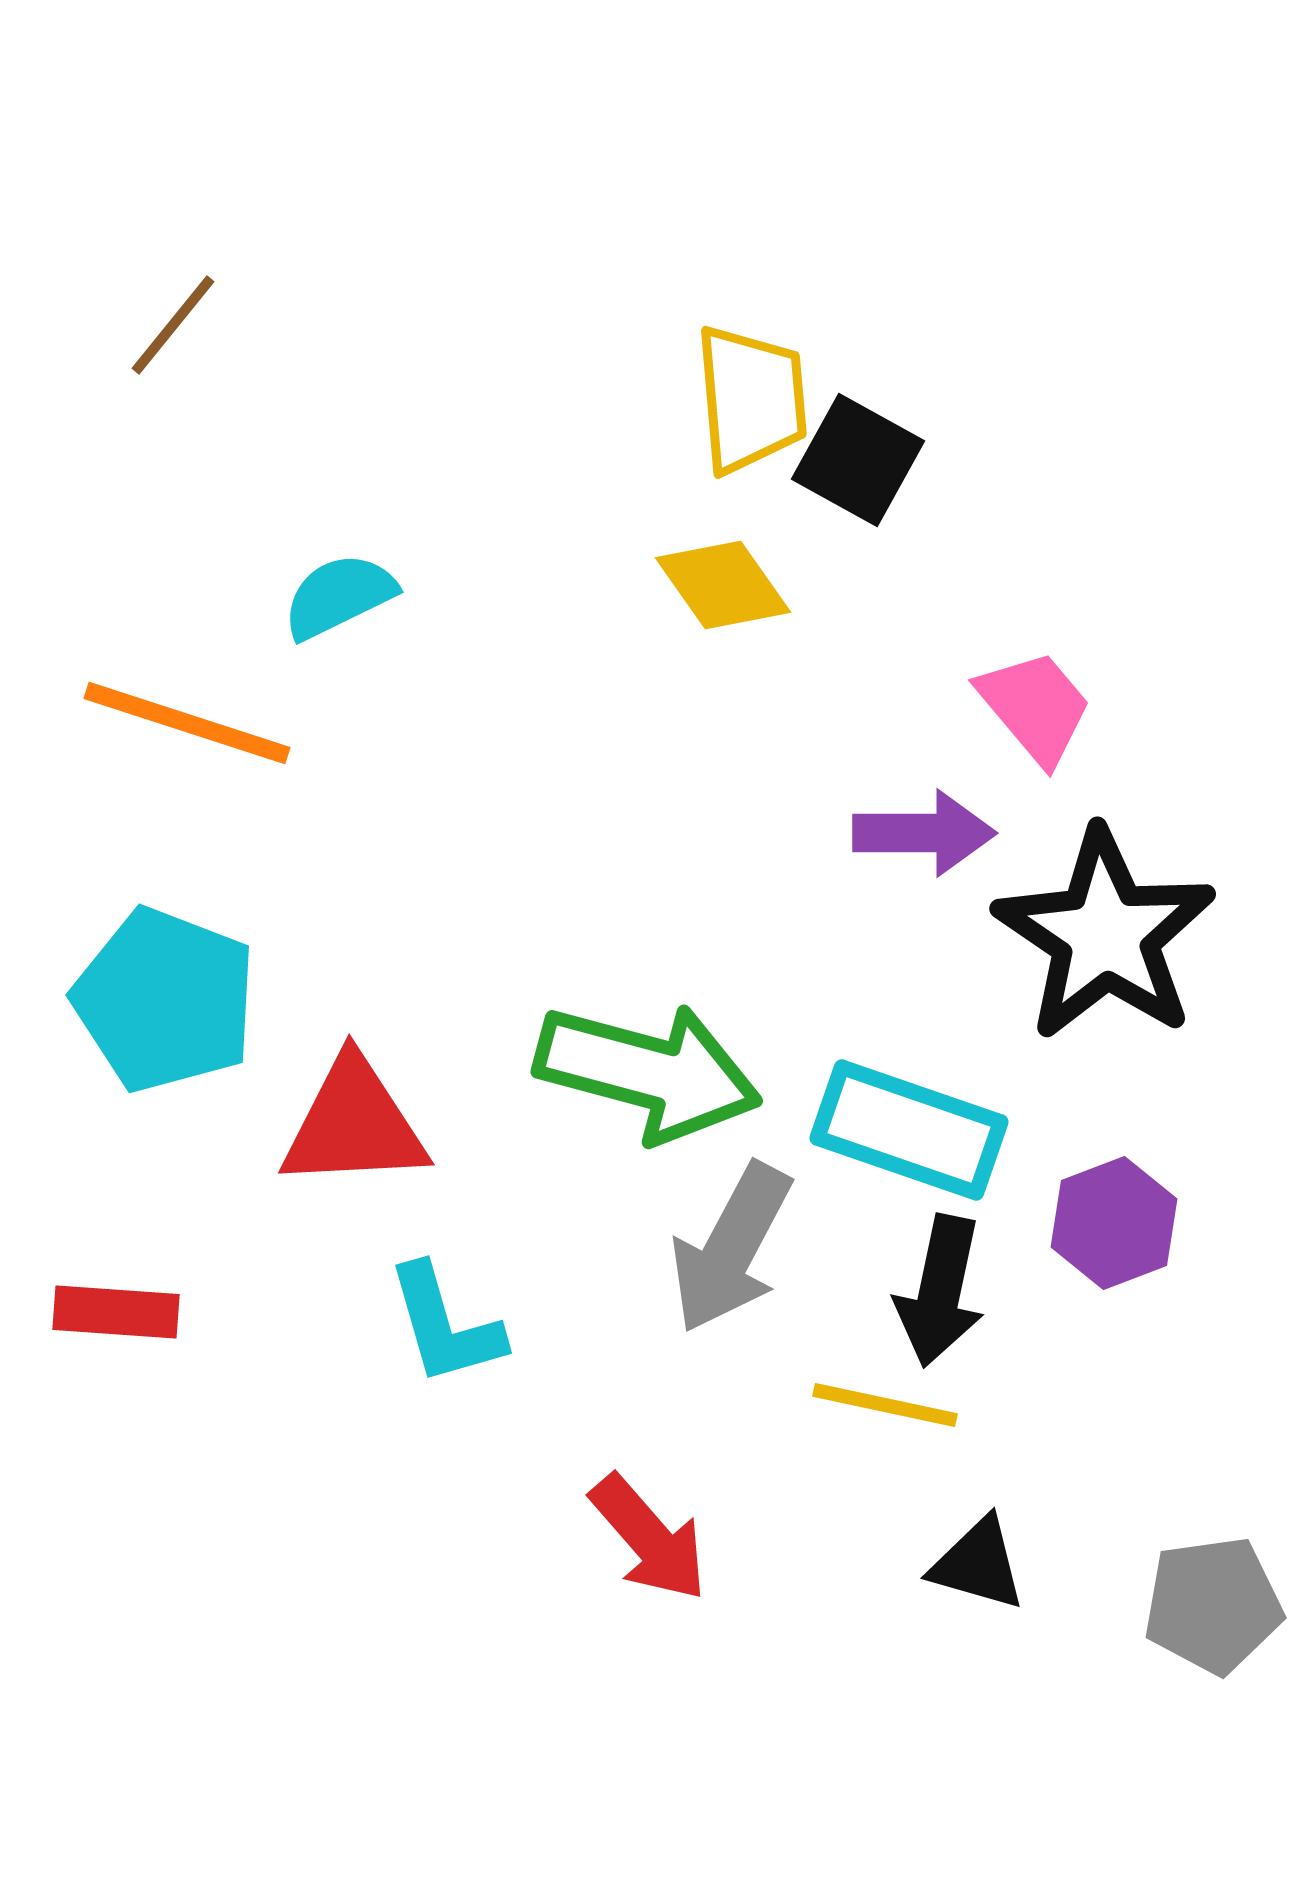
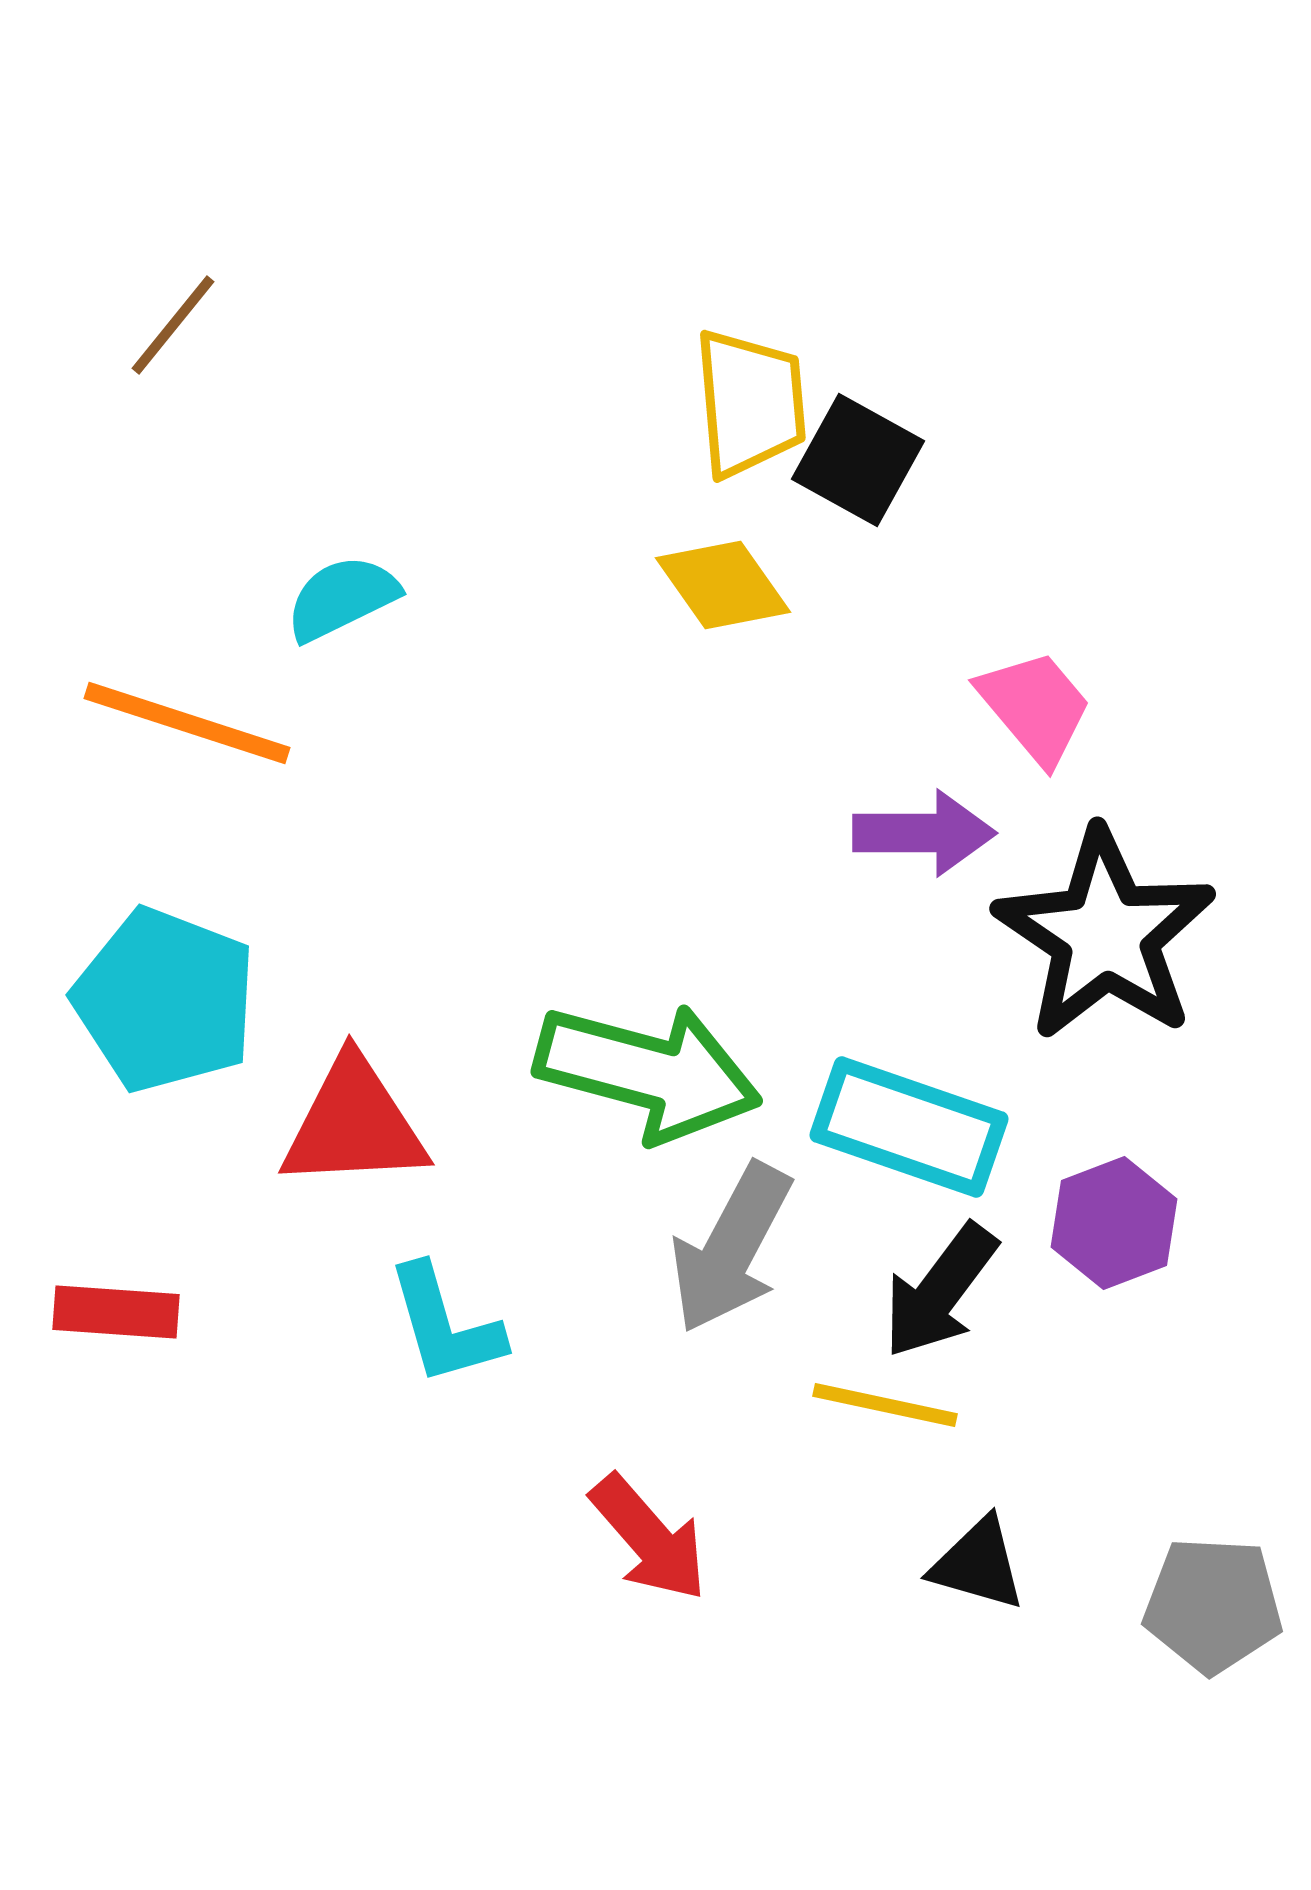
yellow trapezoid: moved 1 px left, 4 px down
cyan semicircle: moved 3 px right, 2 px down
cyan rectangle: moved 3 px up
black arrow: rotated 25 degrees clockwise
gray pentagon: rotated 11 degrees clockwise
